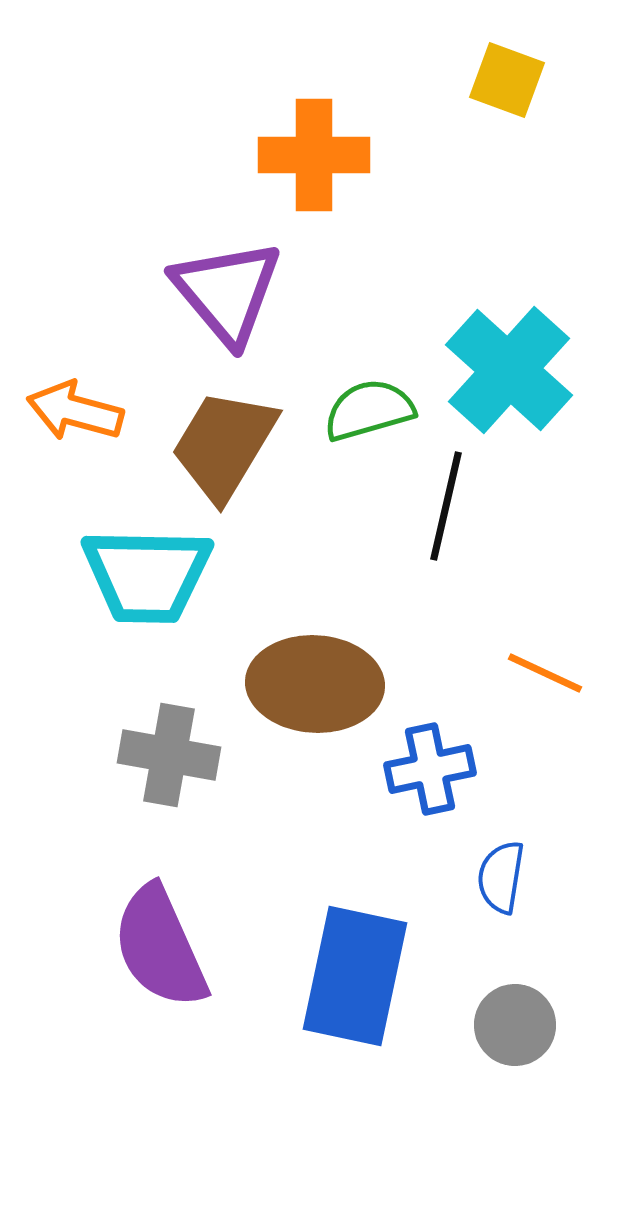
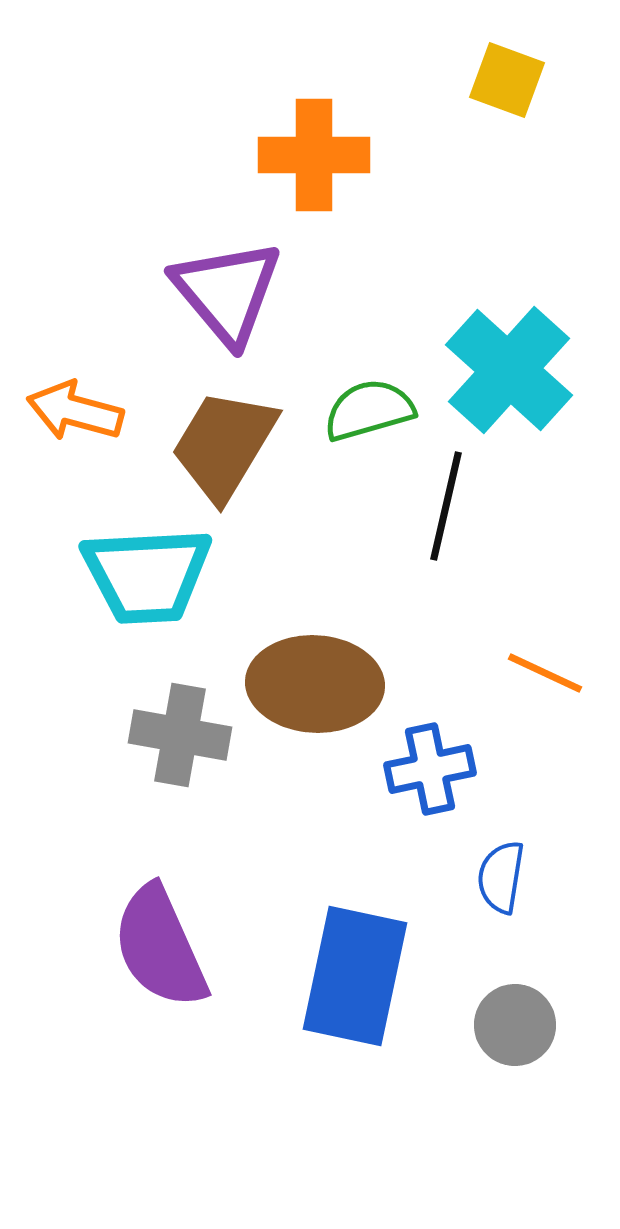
cyan trapezoid: rotated 4 degrees counterclockwise
gray cross: moved 11 px right, 20 px up
